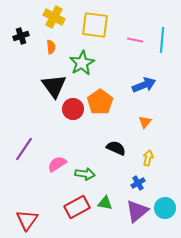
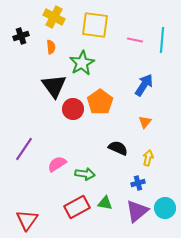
blue arrow: rotated 35 degrees counterclockwise
black semicircle: moved 2 px right
blue cross: rotated 16 degrees clockwise
